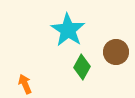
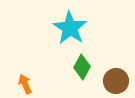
cyan star: moved 2 px right, 2 px up
brown circle: moved 29 px down
